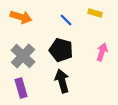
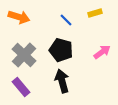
yellow rectangle: rotated 32 degrees counterclockwise
orange arrow: moved 2 px left
pink arrow: rotated 36 degrees clockwise
gray cross: moved 1 px right, 1 px up
purple rectangle: moved 1 px up; rotated 24 degrees counterclockwise
